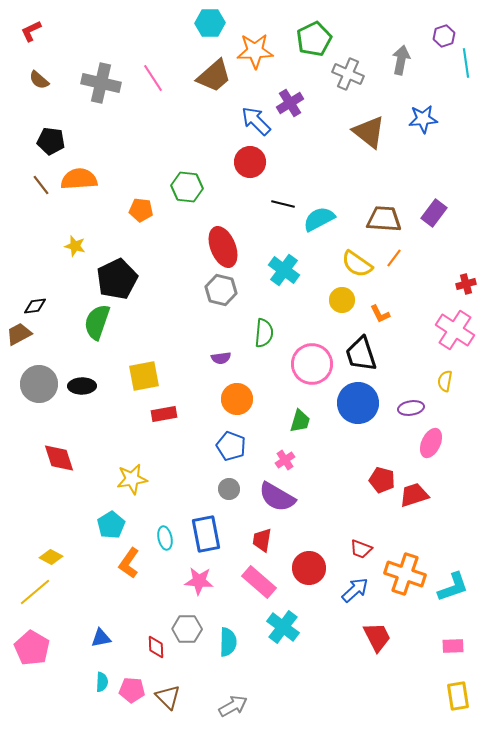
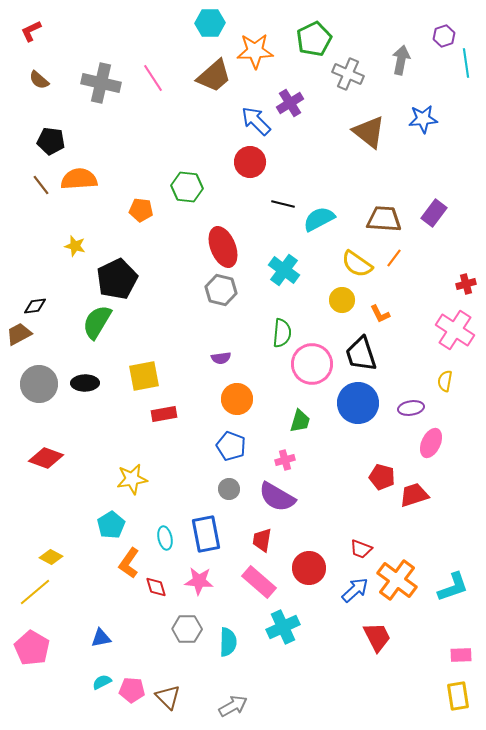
green semicircle at (97, 322): rotated 12 degrees clockwise
green semicircle at (264, 333): moved 18 px right
black ellipse at (82, 386): moved 3 px right, 3 px up
red diamond at (59, 458): moved 13 px left; rotated 52 degrees counterclockwise
pink cross at (285, 460): rotated 18 degrees clockwise
red pentagon at (382, 480): moved 3 px up
orange cross at (405, 574): moved 8 px left, 6 px down; rotated 18 degrees clockwise
cyan cross at (283, 627): rotated 28 degrees clockwise
pink rectangle at (453, 646): moved 8 px right, 9 px down
red diamond at (156, 647): moved 60 px up; rotated 15 degrees counterclockwise
cyan semicircle at (102, 682): rotated 120 degrees counterclockwise
